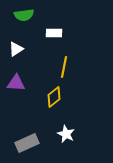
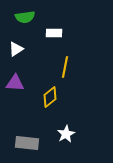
green semicircle: moved 1 px right, 2 px down
yellow line: moved 1 px right
purple triangle: moved 1 px left
yellow diamond: moved 4 px left
white star: rotated 18 degrees clockwise
gray rectangle: rotated 30 degrees clockwise
